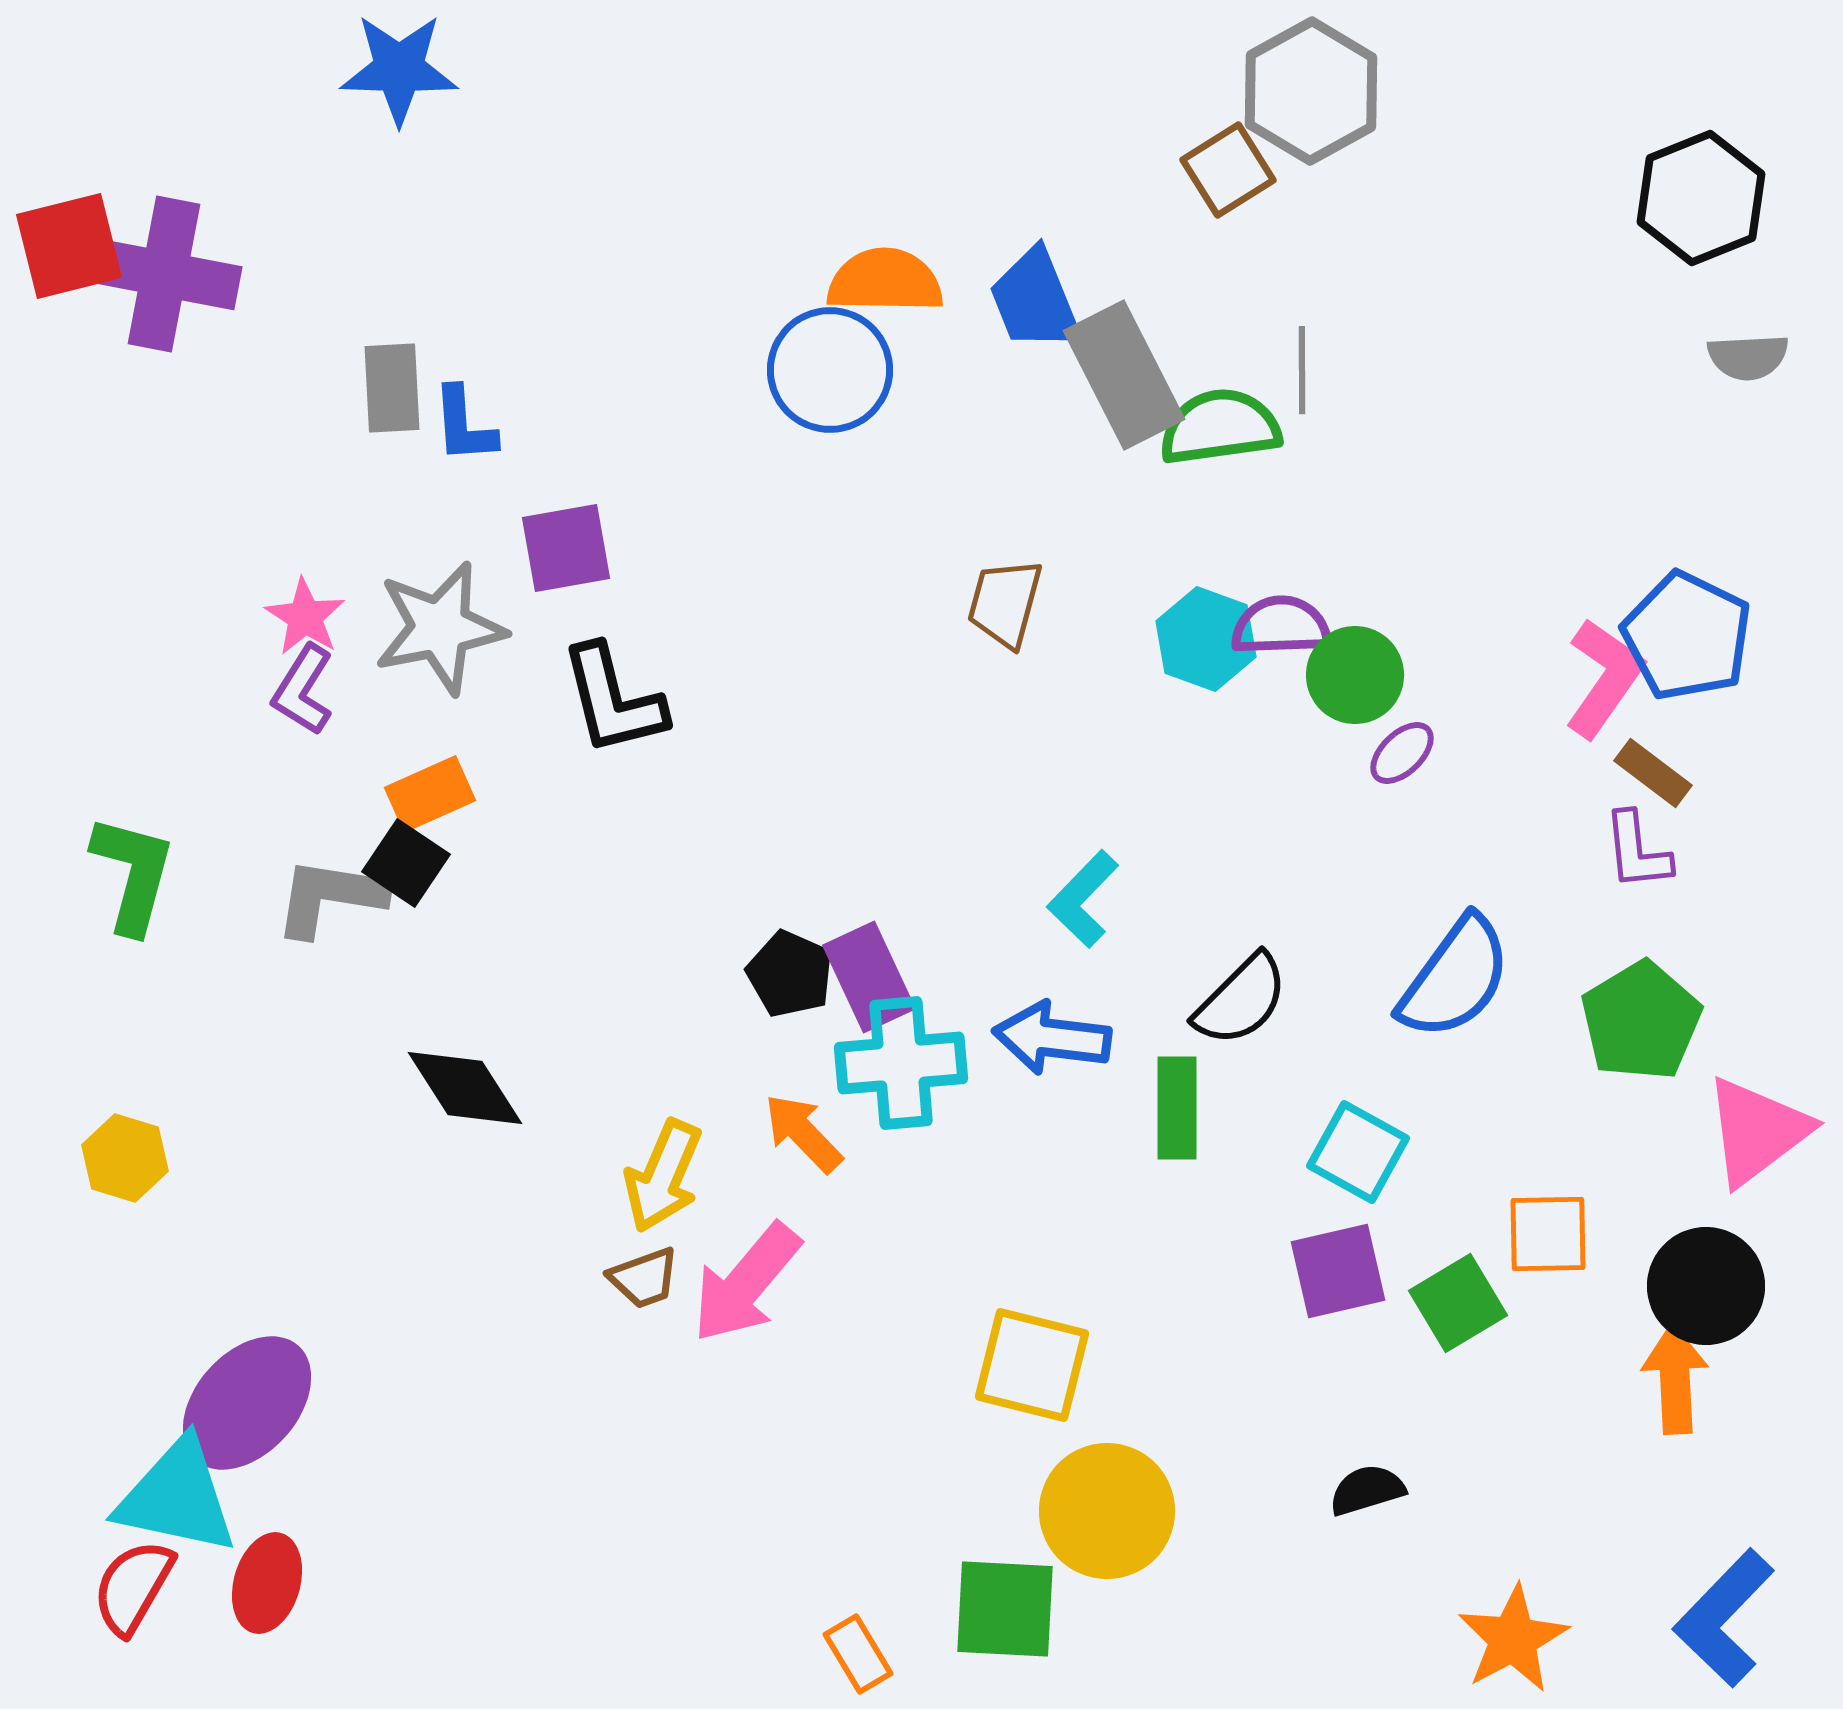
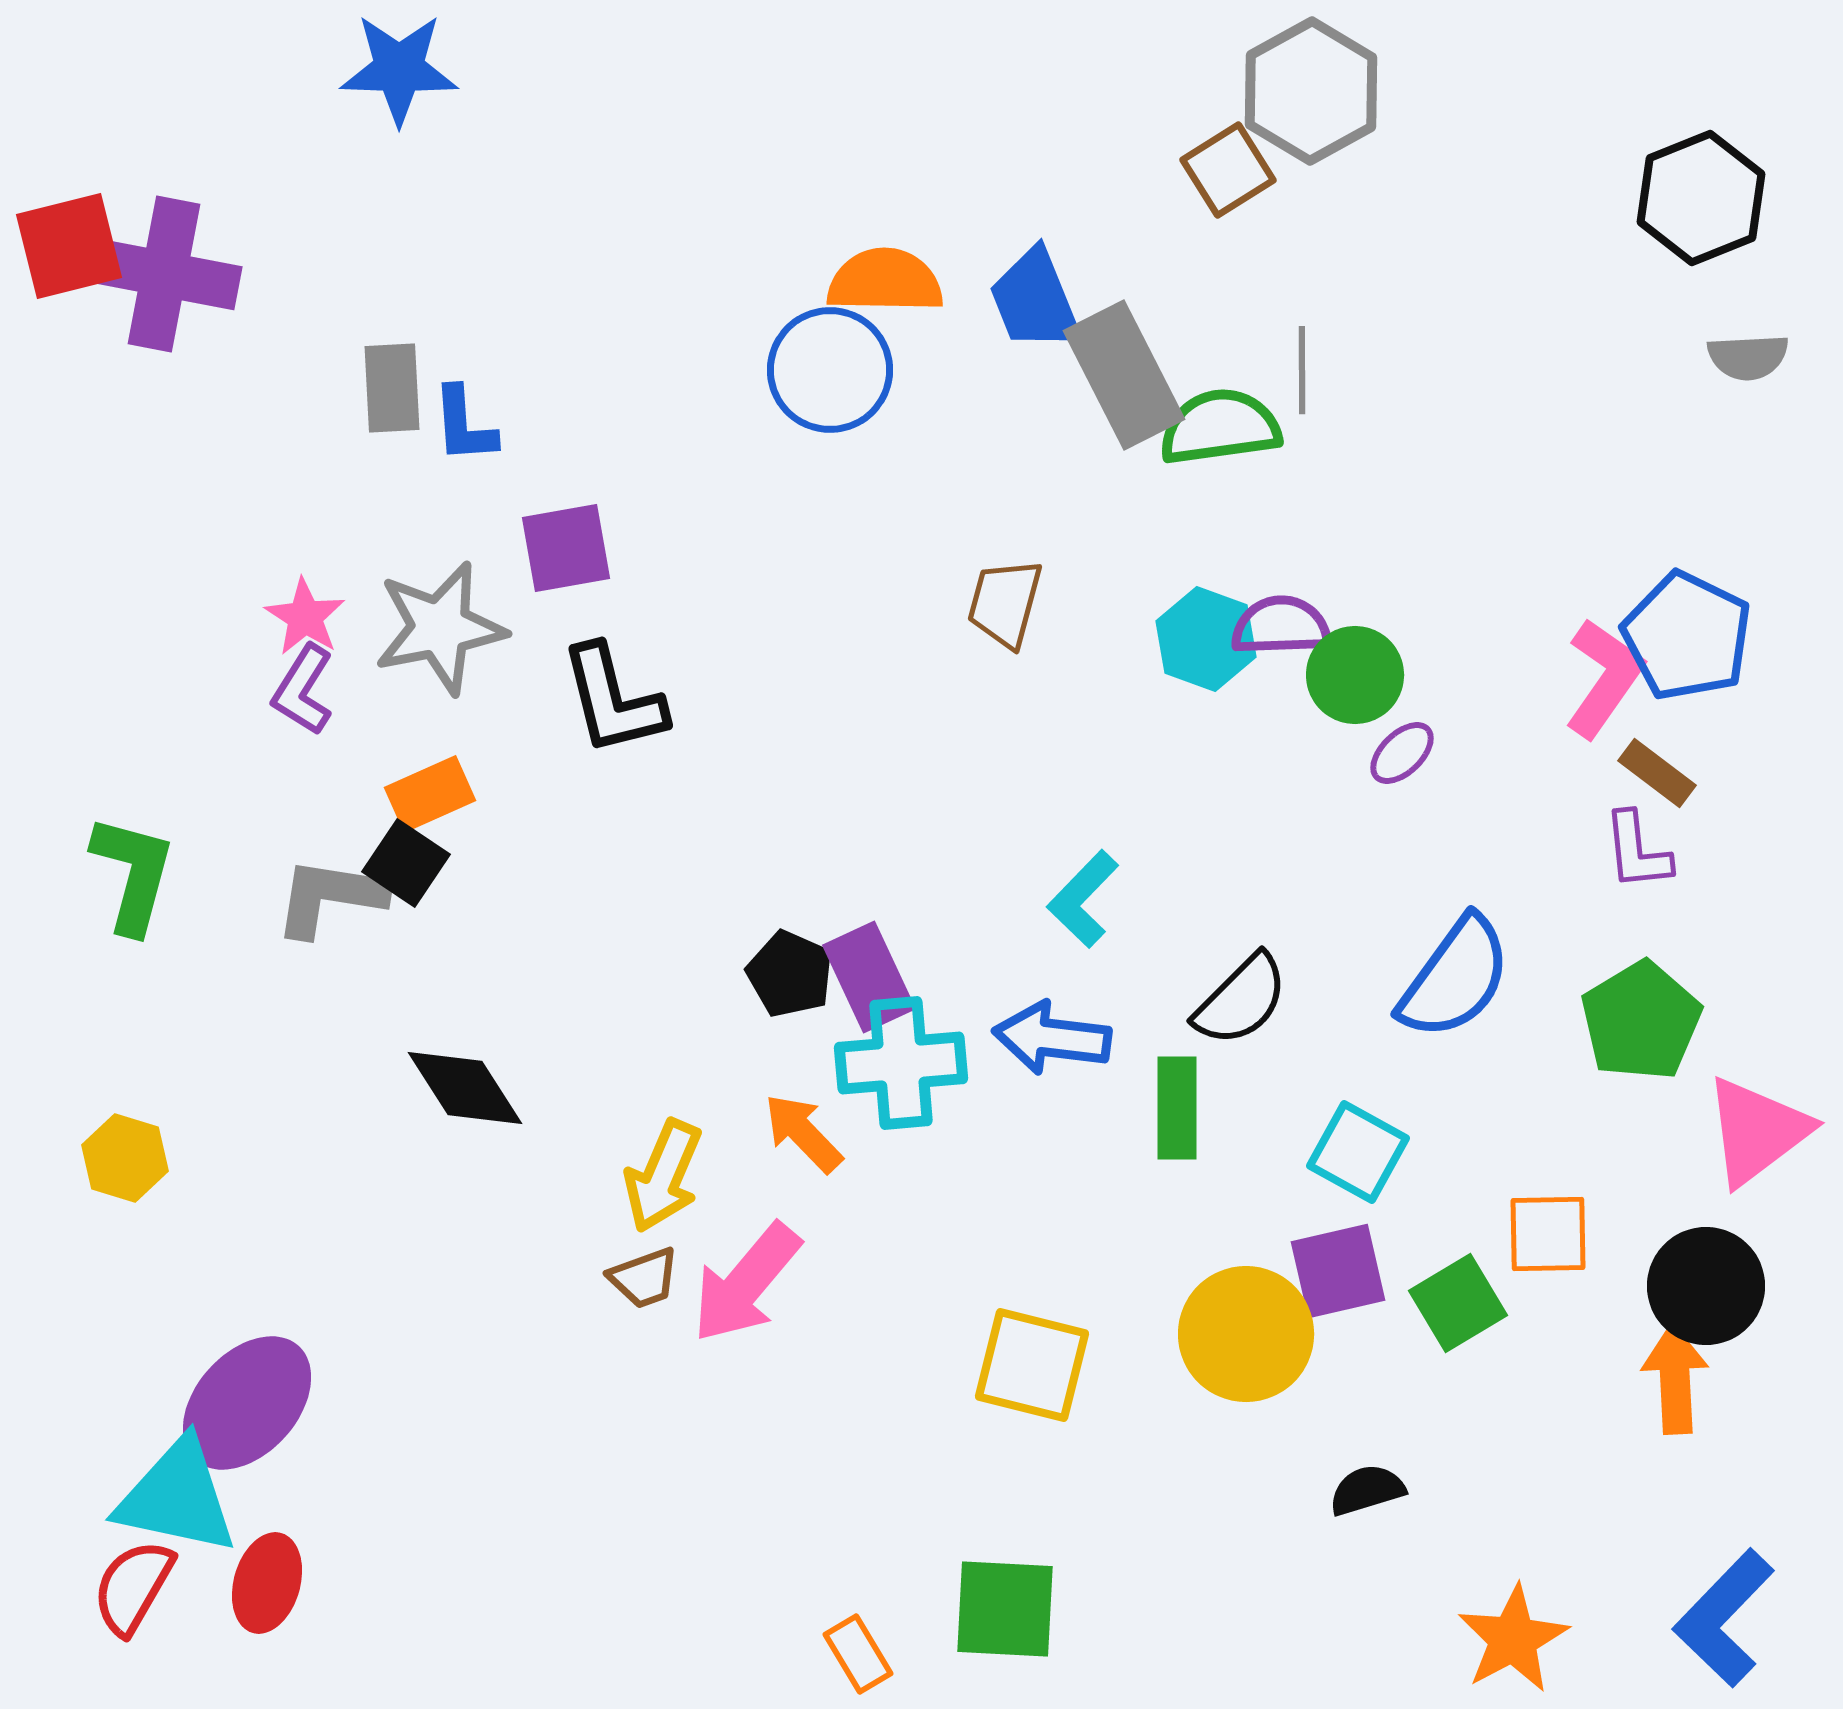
brown rectangle at (1653, 773): moved 4 px right
yellow circle at (1107, 1511): moved 139 px right, 177 px up
